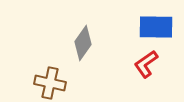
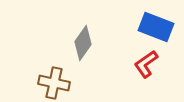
blue rectangle: rotated 20 degrees clockwise
brown cross: moved 4 px right
